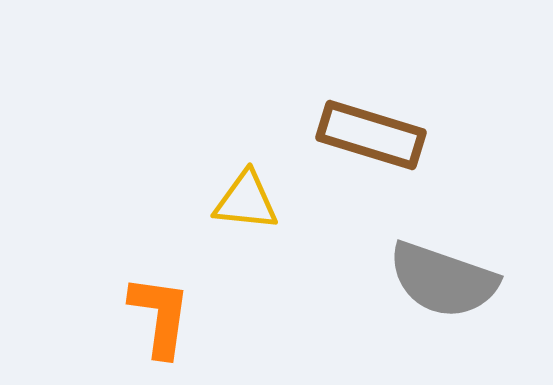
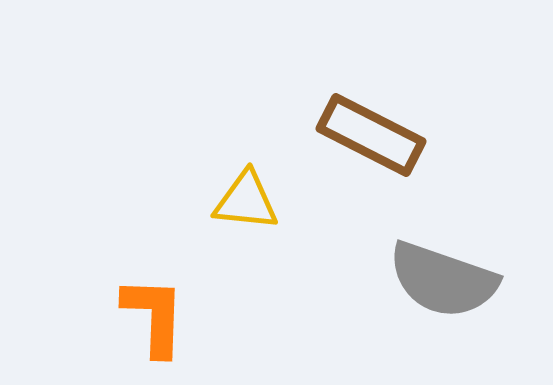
brown rectangle: rotated 10 degrees clockwise
orange L-shape: moved 6 px left; rotated 6 degrees counterclockwise
